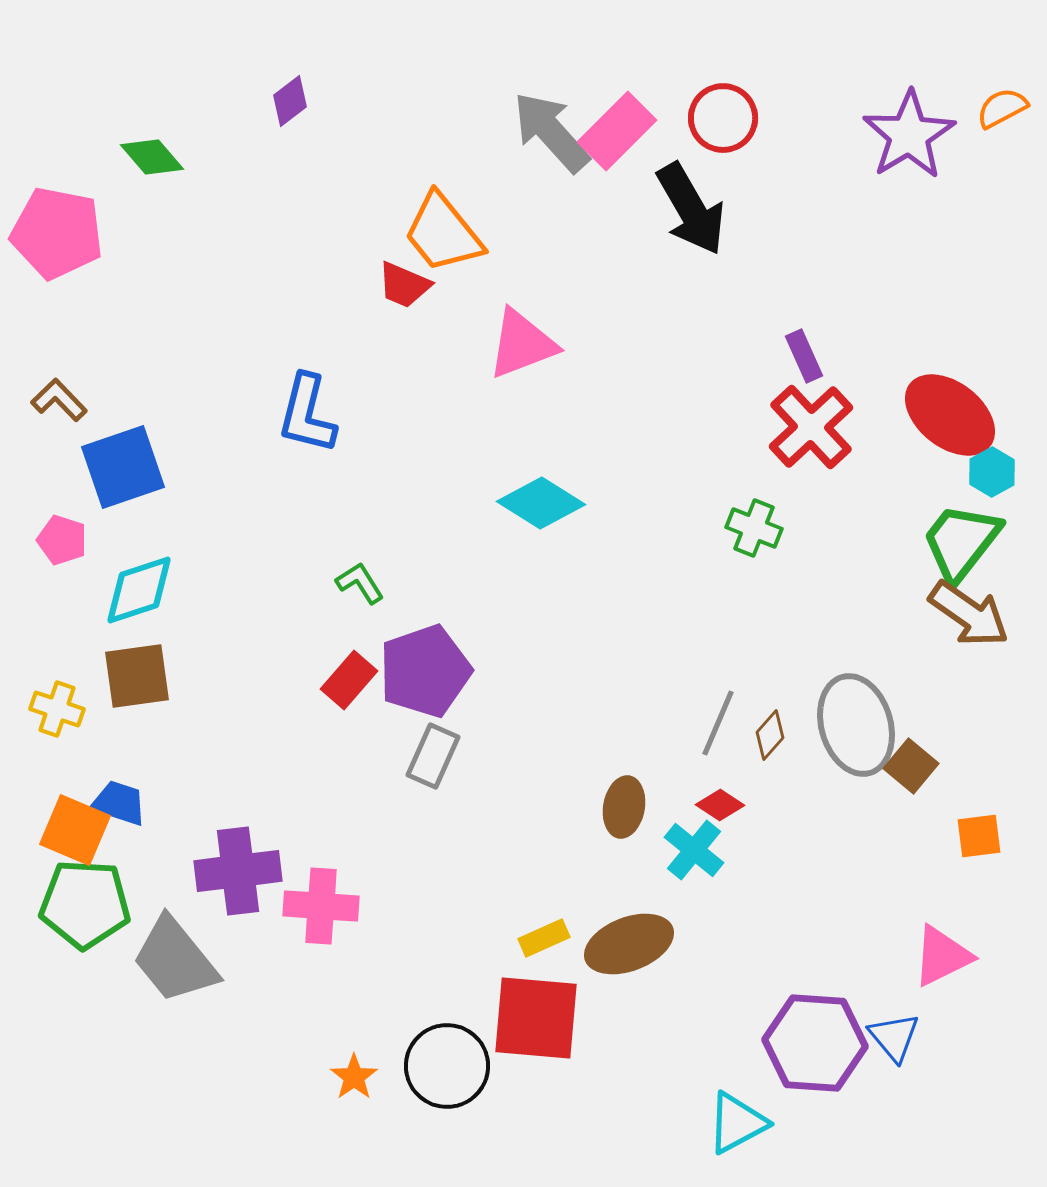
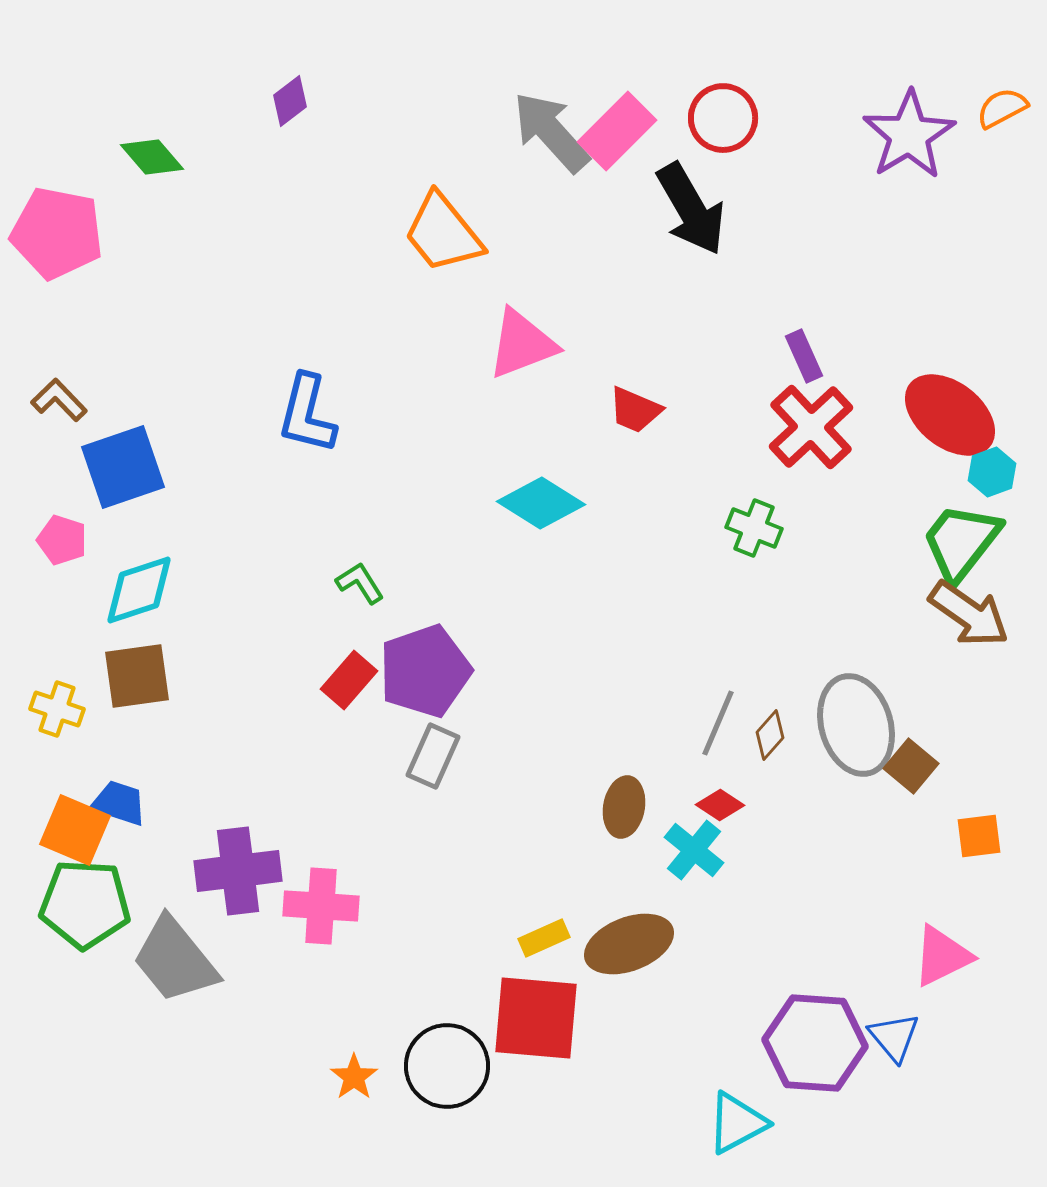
red trapezoid at (404, 285): moved 231 px right, 125 px down
cyan hexagon at (992, 472): rotated 9 degrees clockwise
